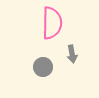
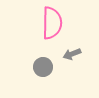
gray arrow: rotated 78 degrees clockwise
